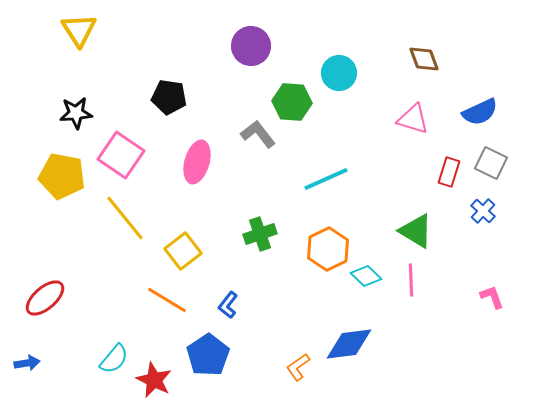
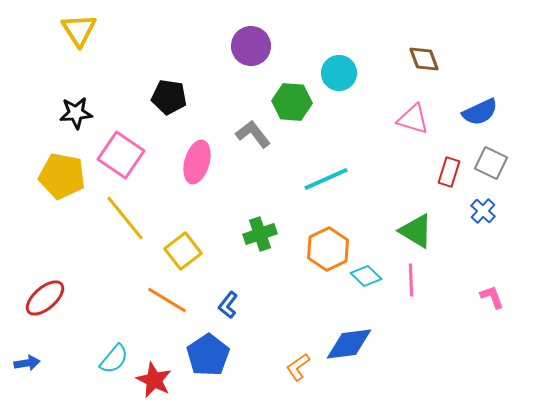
gray L-shape: moved 5 px left
